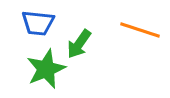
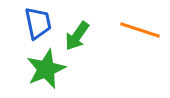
blue trapezoid: rotated 108 degrees counterclockwise
green arrow: moved 2 px left, 8 px up
